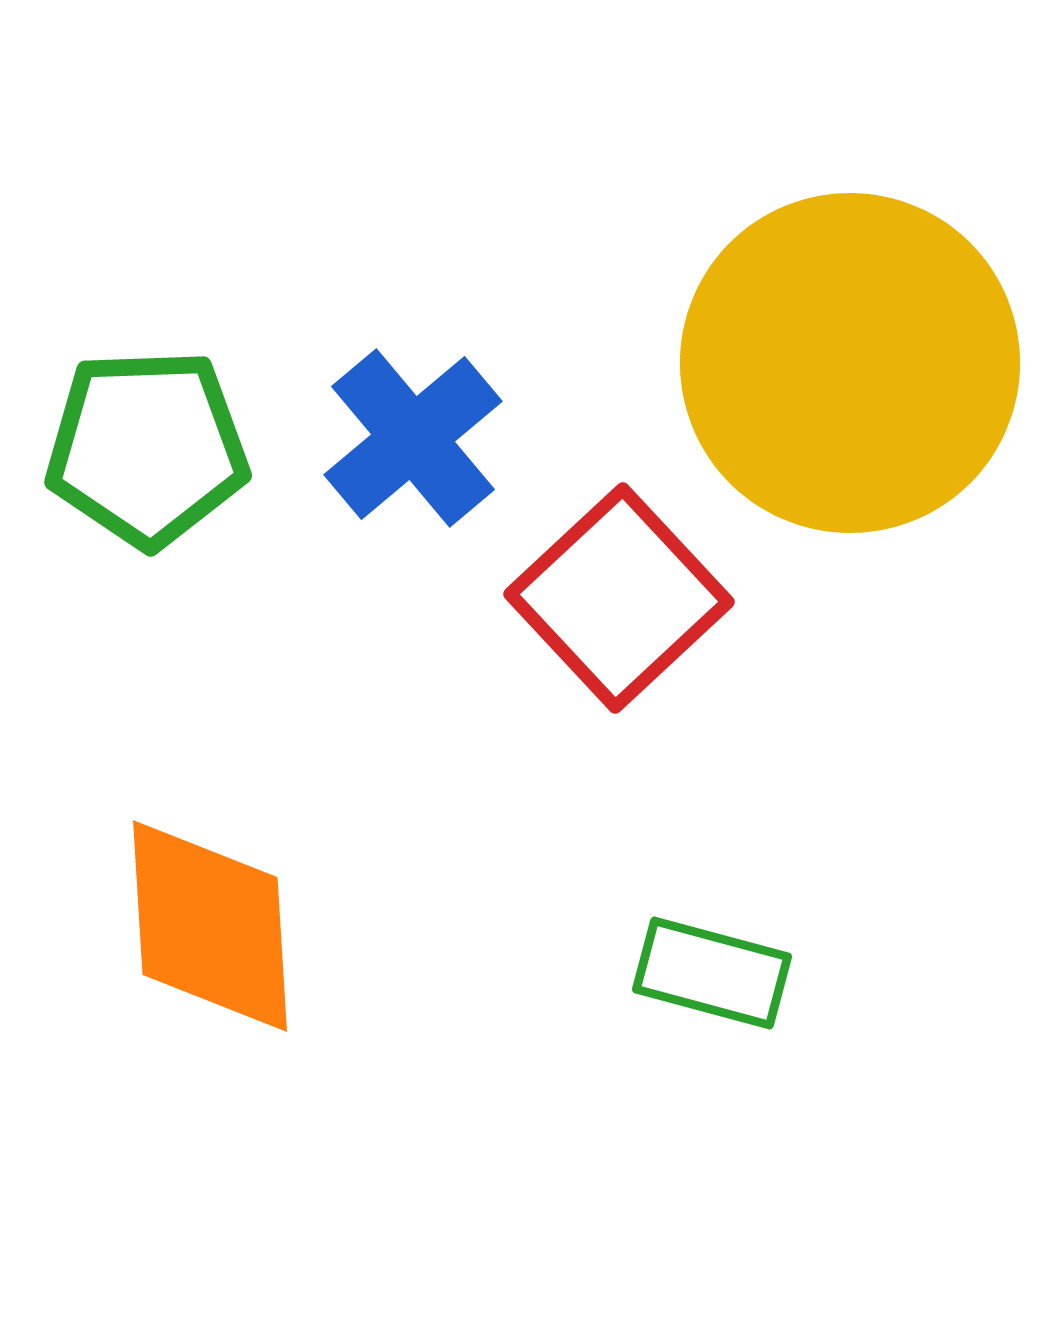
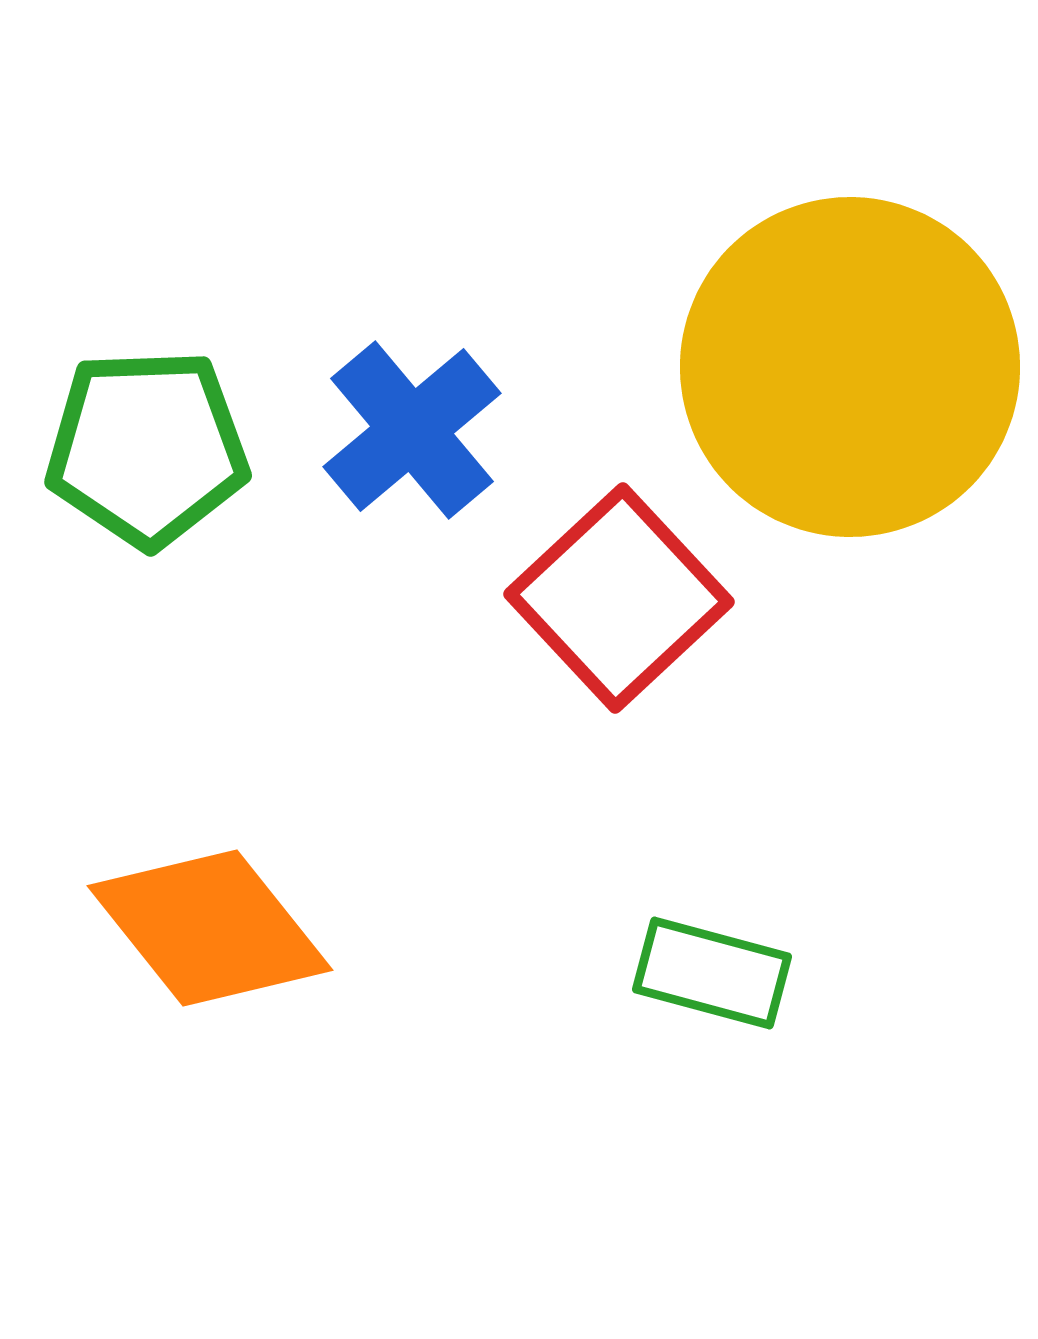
yellow circle: moved 4 px down
blue cross: moved 1 px left, 8 px up
orange diamond: moved 2 px down; rotated 35 degrees counterclockwise
